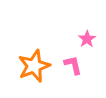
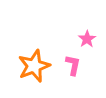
pink L-shape: rotated 25 degrees clockwise
